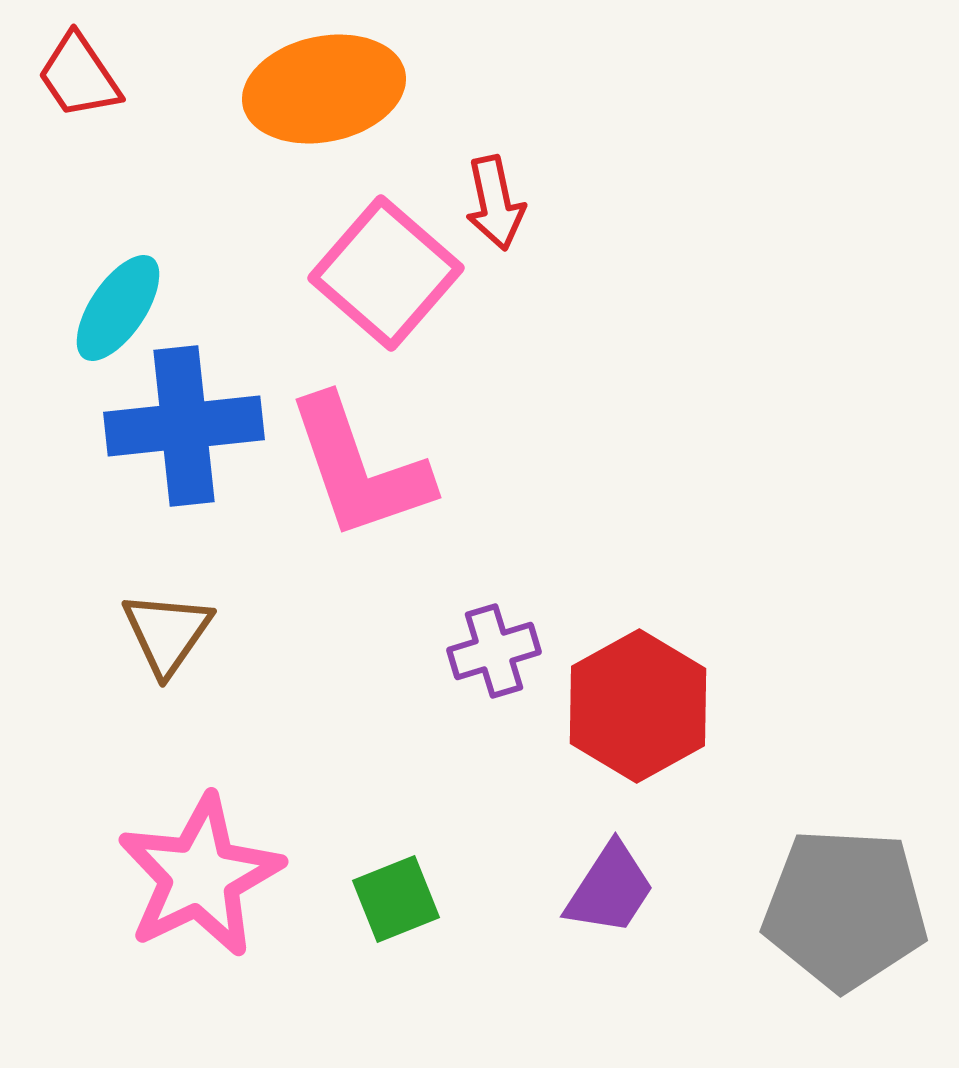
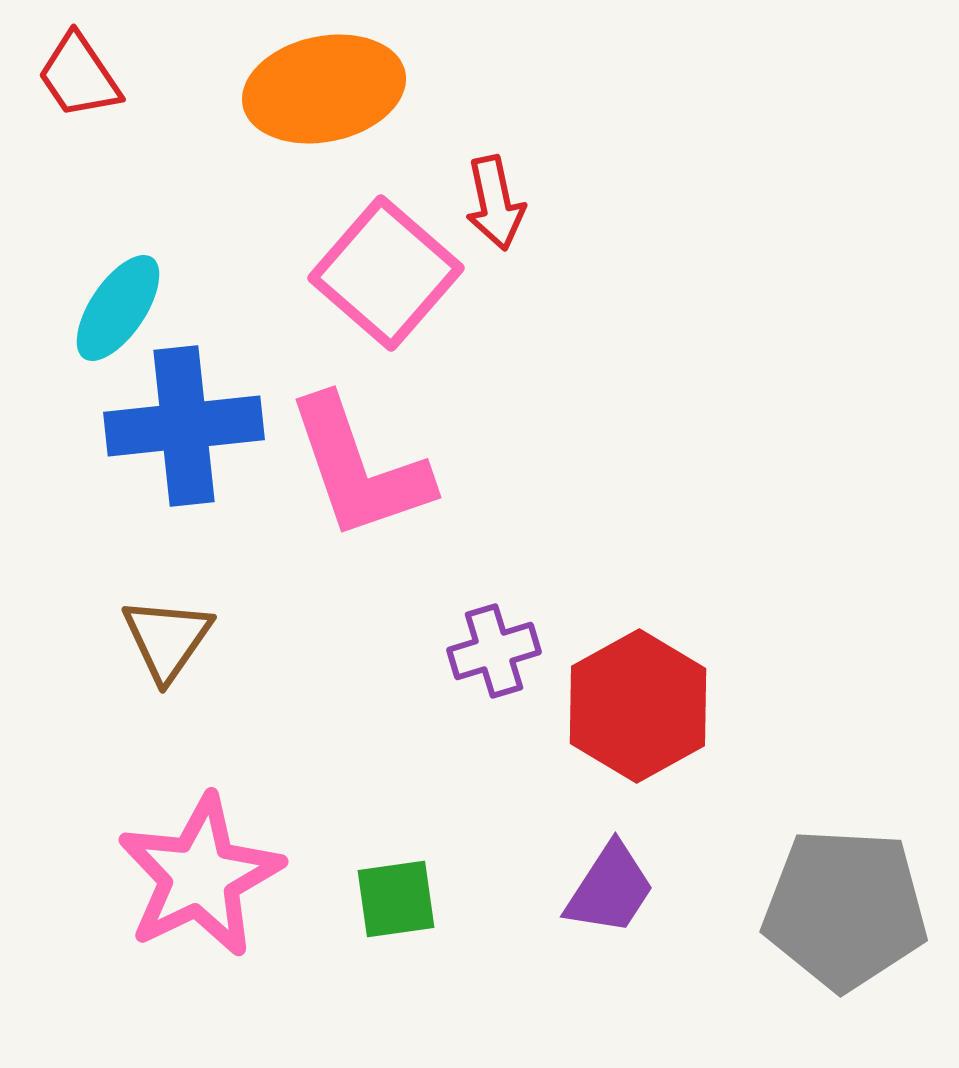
brown triangle: moved 6 px down
green square: rotated 14 degrees clockwise
